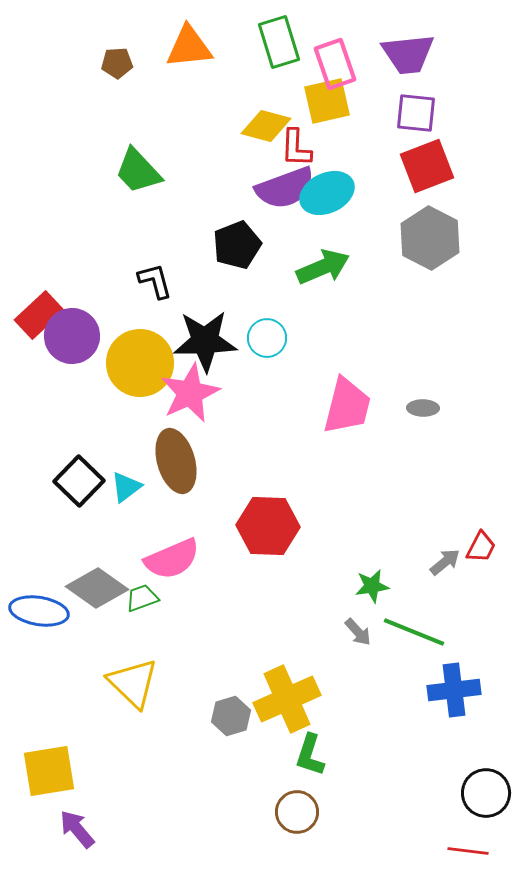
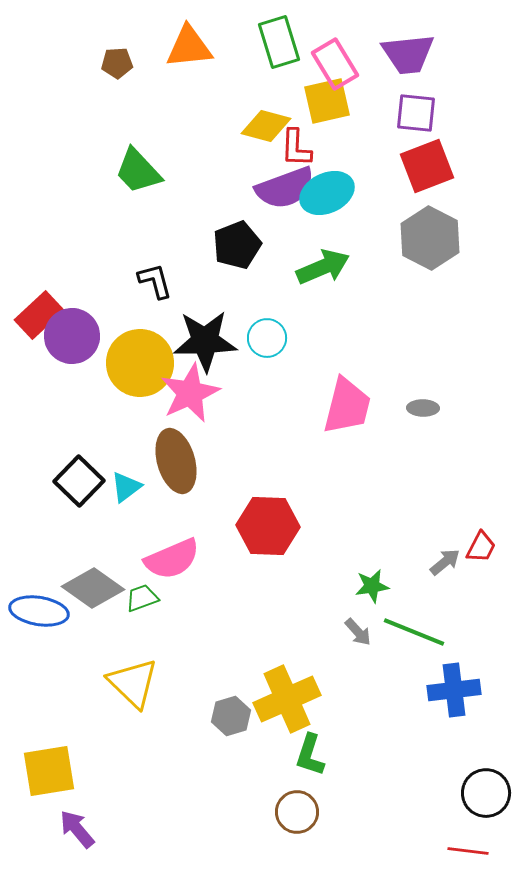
pink rectangle at (335, 64): rotated 12 degrees counterclockwise
gray diamond at (97, 588): moved 4 px left
